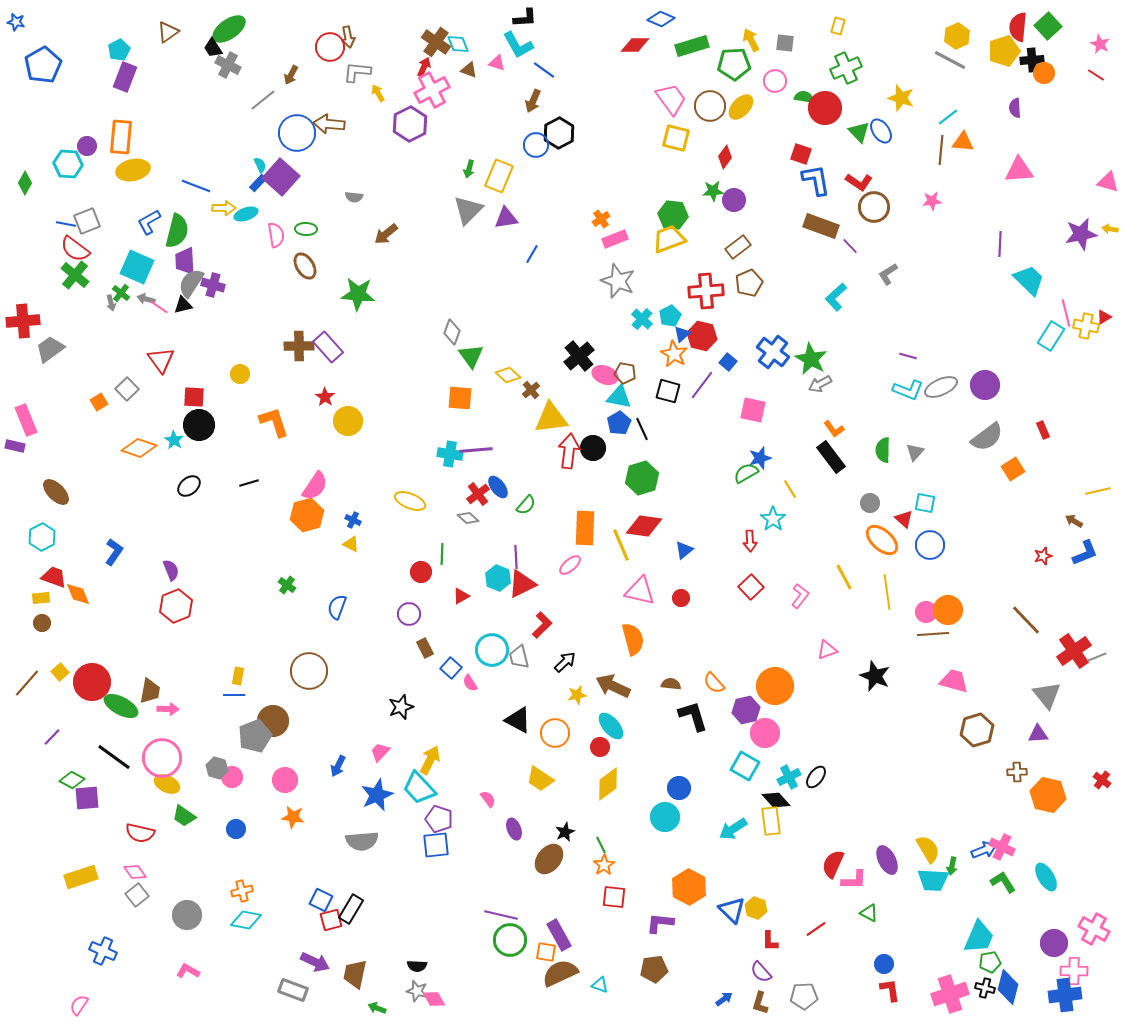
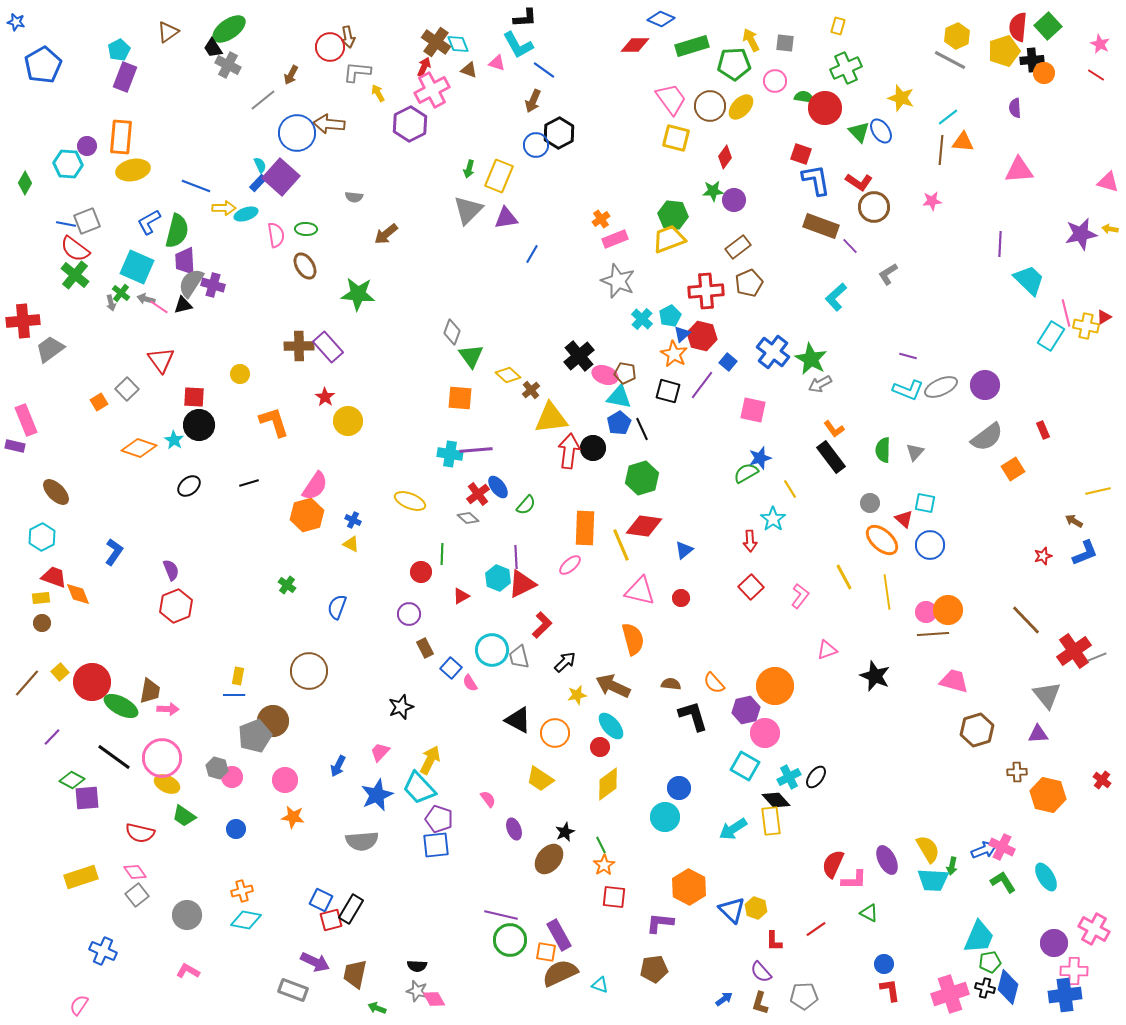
red L-shape at (770, 941): moved 4 px right
